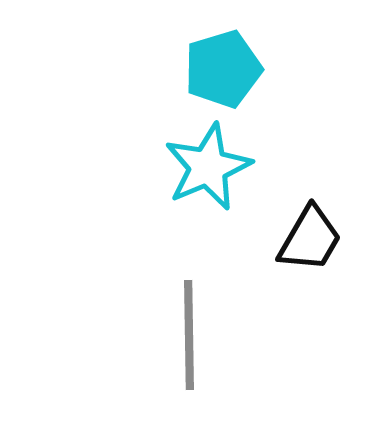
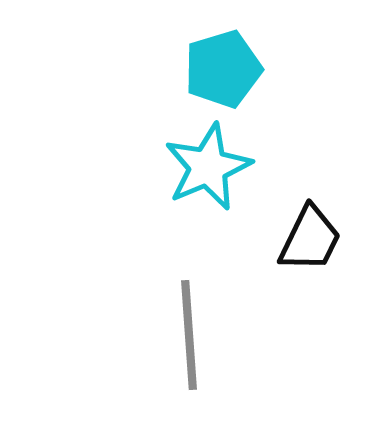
black trapezoid: rotated 4 degrees counterclockwise
gray line: rotated 3 degrees counterclockwise
